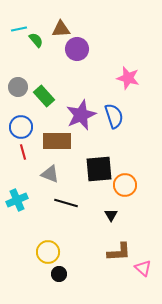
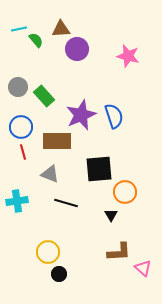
pink star: moved 22 px up
orange circle: moved 7 px down
cyan cross: moved 1 px down; rotated 15 degrees clockwise
